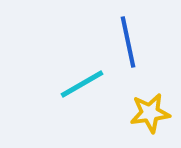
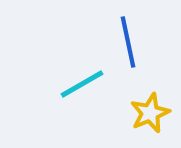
yellow star: rotated 15 degrees counterclockwise
